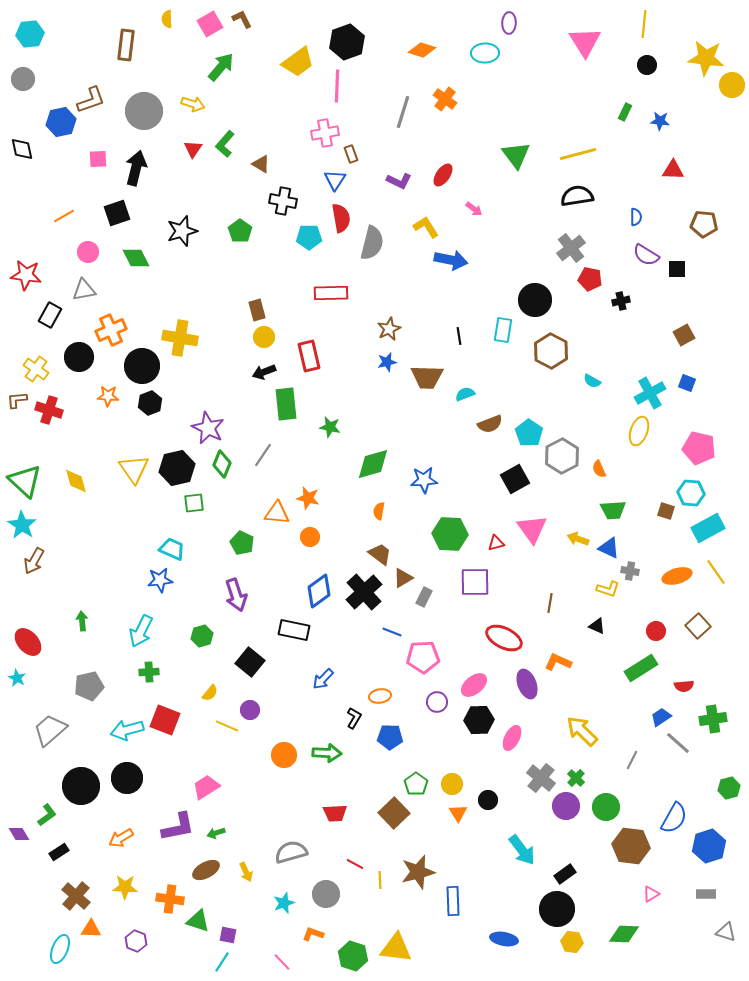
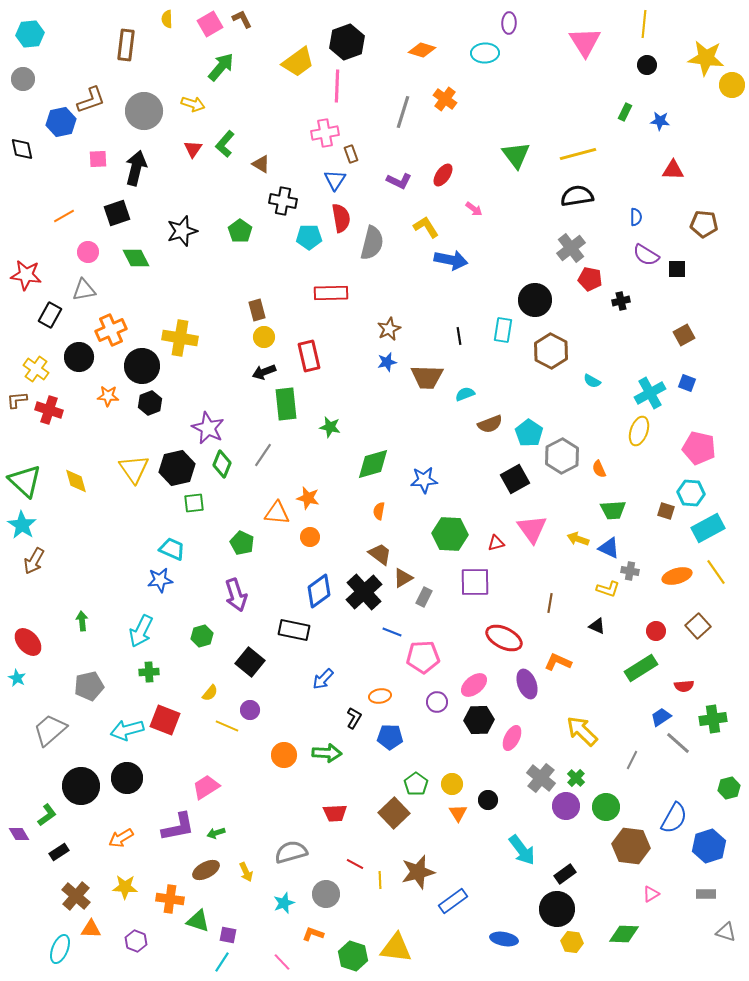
blue rectangle at (453, 901): rotated 56 degrees clockwise
